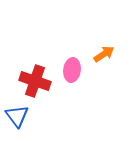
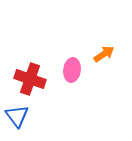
red cross: moved 5 px left, 2 px up
